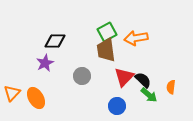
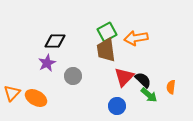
purple star: moved 2 px right
gray circle: moved 9 px left
orange ellipse: rotated 30 degrees counterclockwise
